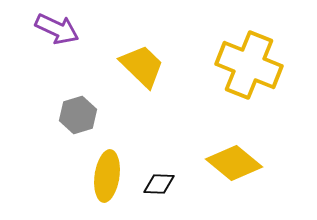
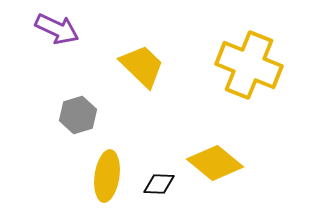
yellow diamond: moved 19 px left
